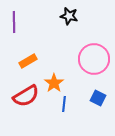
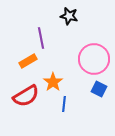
purple line: moved 27 px right, 16 px down; rotated 10 degrees counterclockwise
orange star: moved 1 px left, 1 px up
blue square: moved 1 px right, 9 px up
